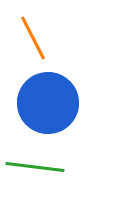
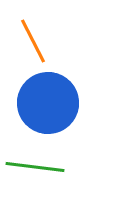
orange line: moved 3 px down
